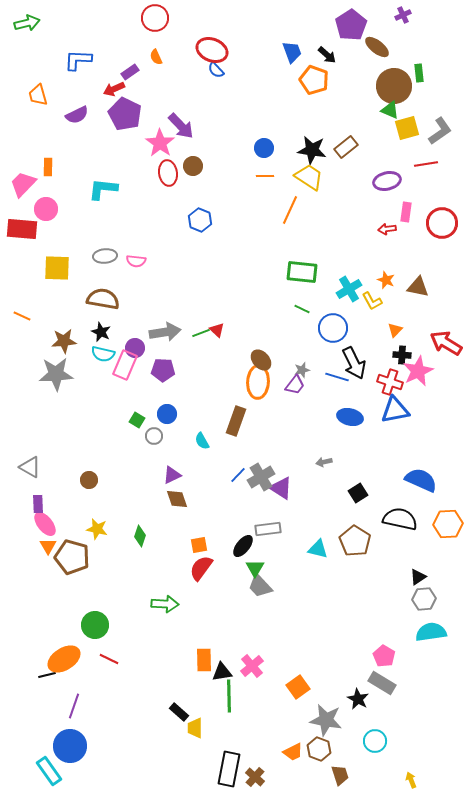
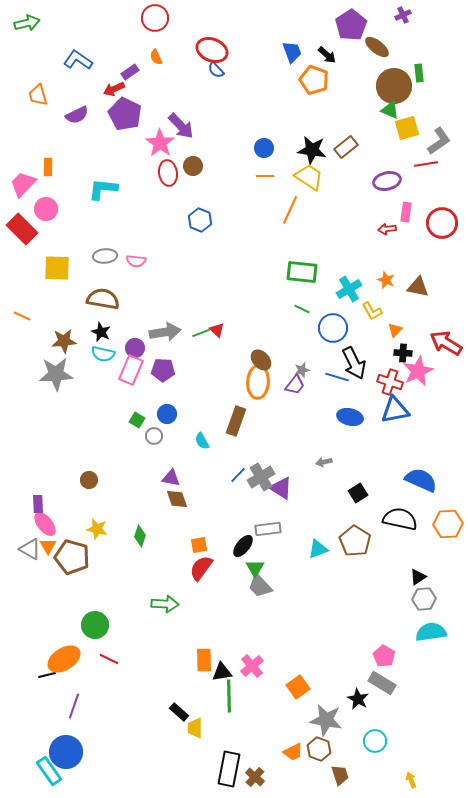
blue L-shape at (78, 60): rotated 32 degrees clockwise
gray L-shape at (440, 131): moved 1 px left, 10 px down
red rectangle at (22, 229): rotated 40 degrees clockwise
yellow L-shape at (372, 301): moved 10 px down
black cross at (402, 355): moved 1 px right, 2 px up
pink rectangle at (125, 365): moved 6 px right, 5 px down
gray triangle at (30, 467): moved 82 px down
purple triangle at (172, 475): moved 1 px left, 3 px down; rotated 36 degrees clockwise
cyan triangle at (318, 549): rotated 35 degrees counterclockwise
blue circle at (70, 746): moved 4 px left, 6 px down
